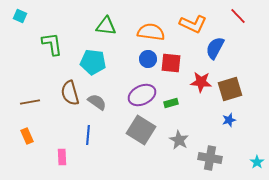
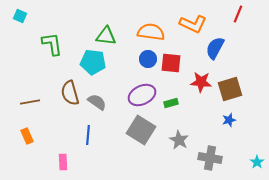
red line: moved 2 px up; rotated 66 degrees clockwise
green triangle: moved 10 px down
pink rectangle: moved 1 px right, 5 px down
